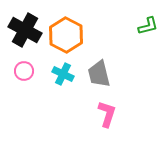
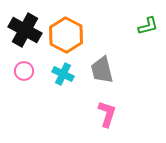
gray trapezoid: moved 3 px right, 4 px up
